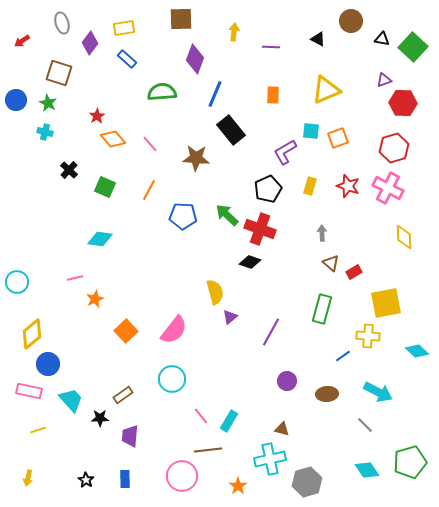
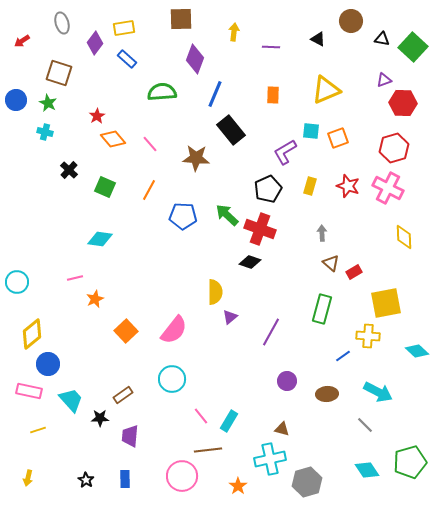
purple diamond at (90, 43): moved 5 px right
yellow semicircle at (215, 292): rotated 15 degrees clockwise
